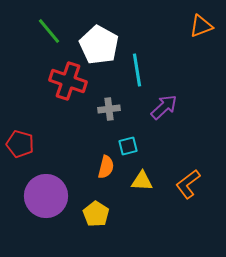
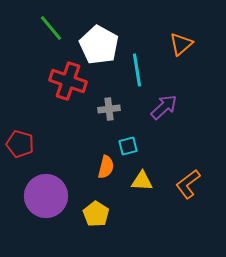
orange triangle: moved 20 px left, 18 px down; rotated 20 degrees counterclockwise
green line: moved 2 px right, 3 px up
